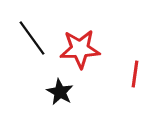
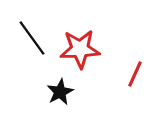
red line: rotated 16 degrees clockwise
black star: rotated 16 degrees clockwise
